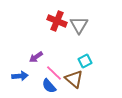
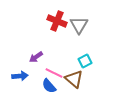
pink line: rotated 18 degrees counterclockwise
